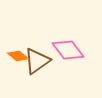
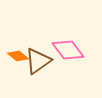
brown triangle: moved 1 px right
